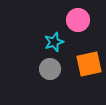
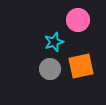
orange square: moved 8 px left, 2 px down
